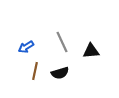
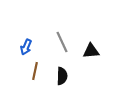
blue arrow: rotated 35 degrees counterclockwise
black semicircle: moved 2 px right, 3 px down; rotated 72 degrees counterclockwise
